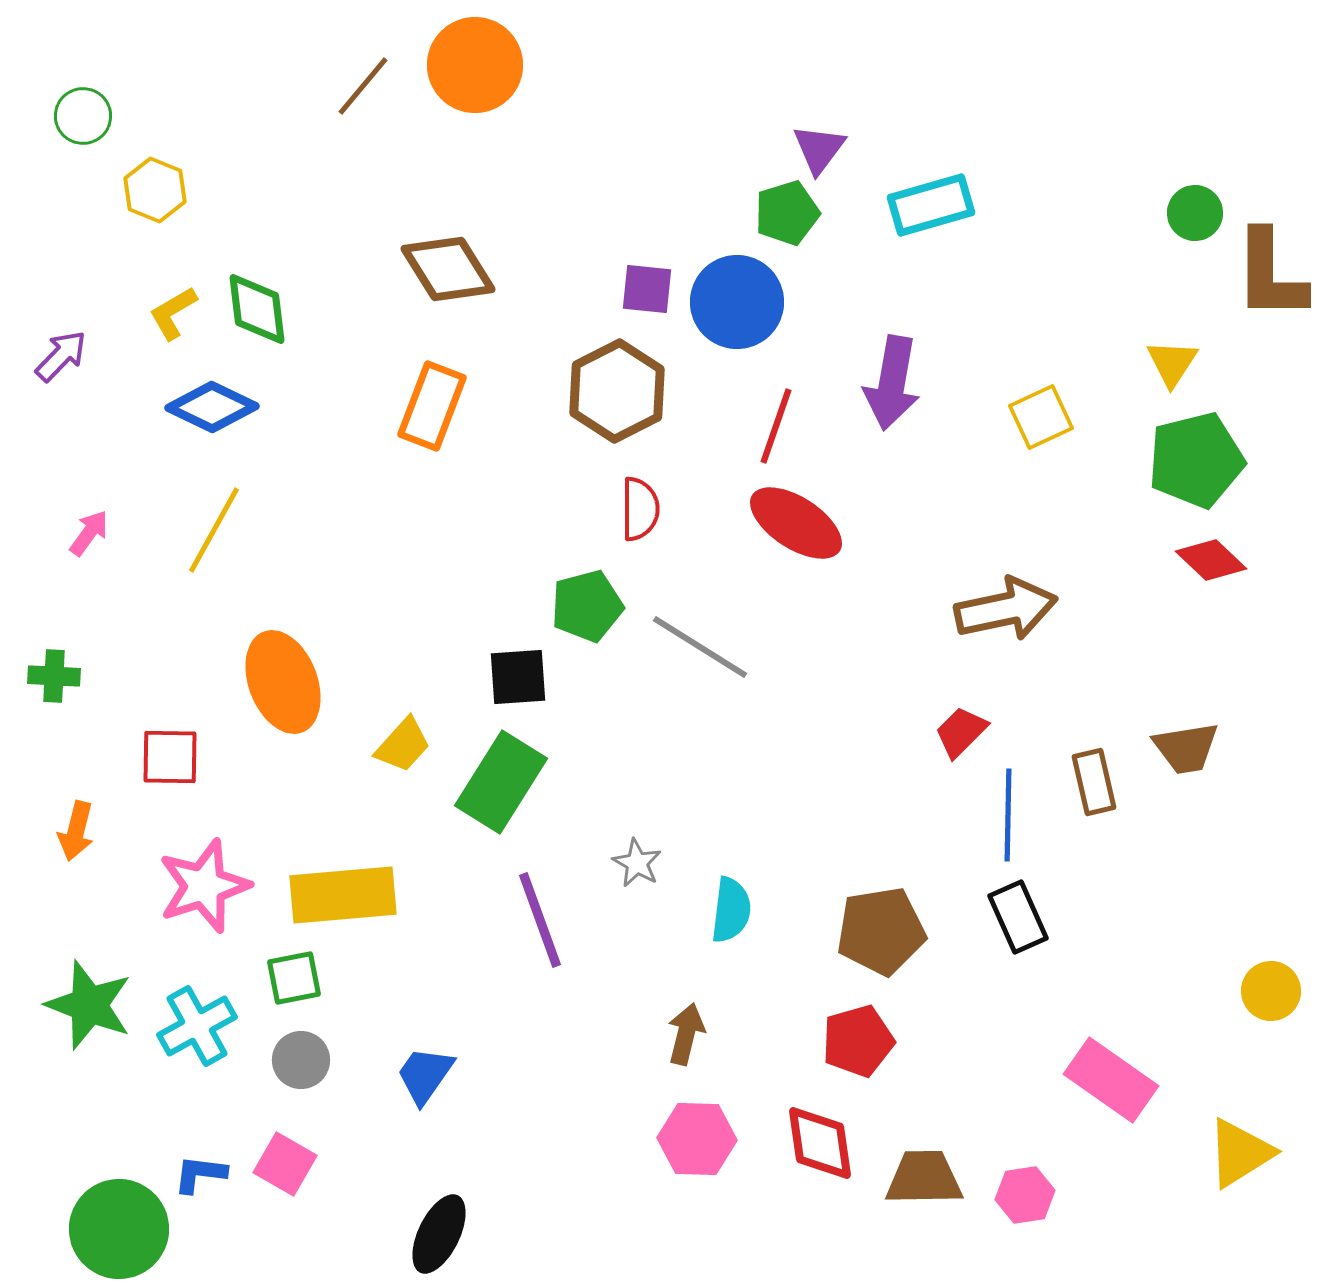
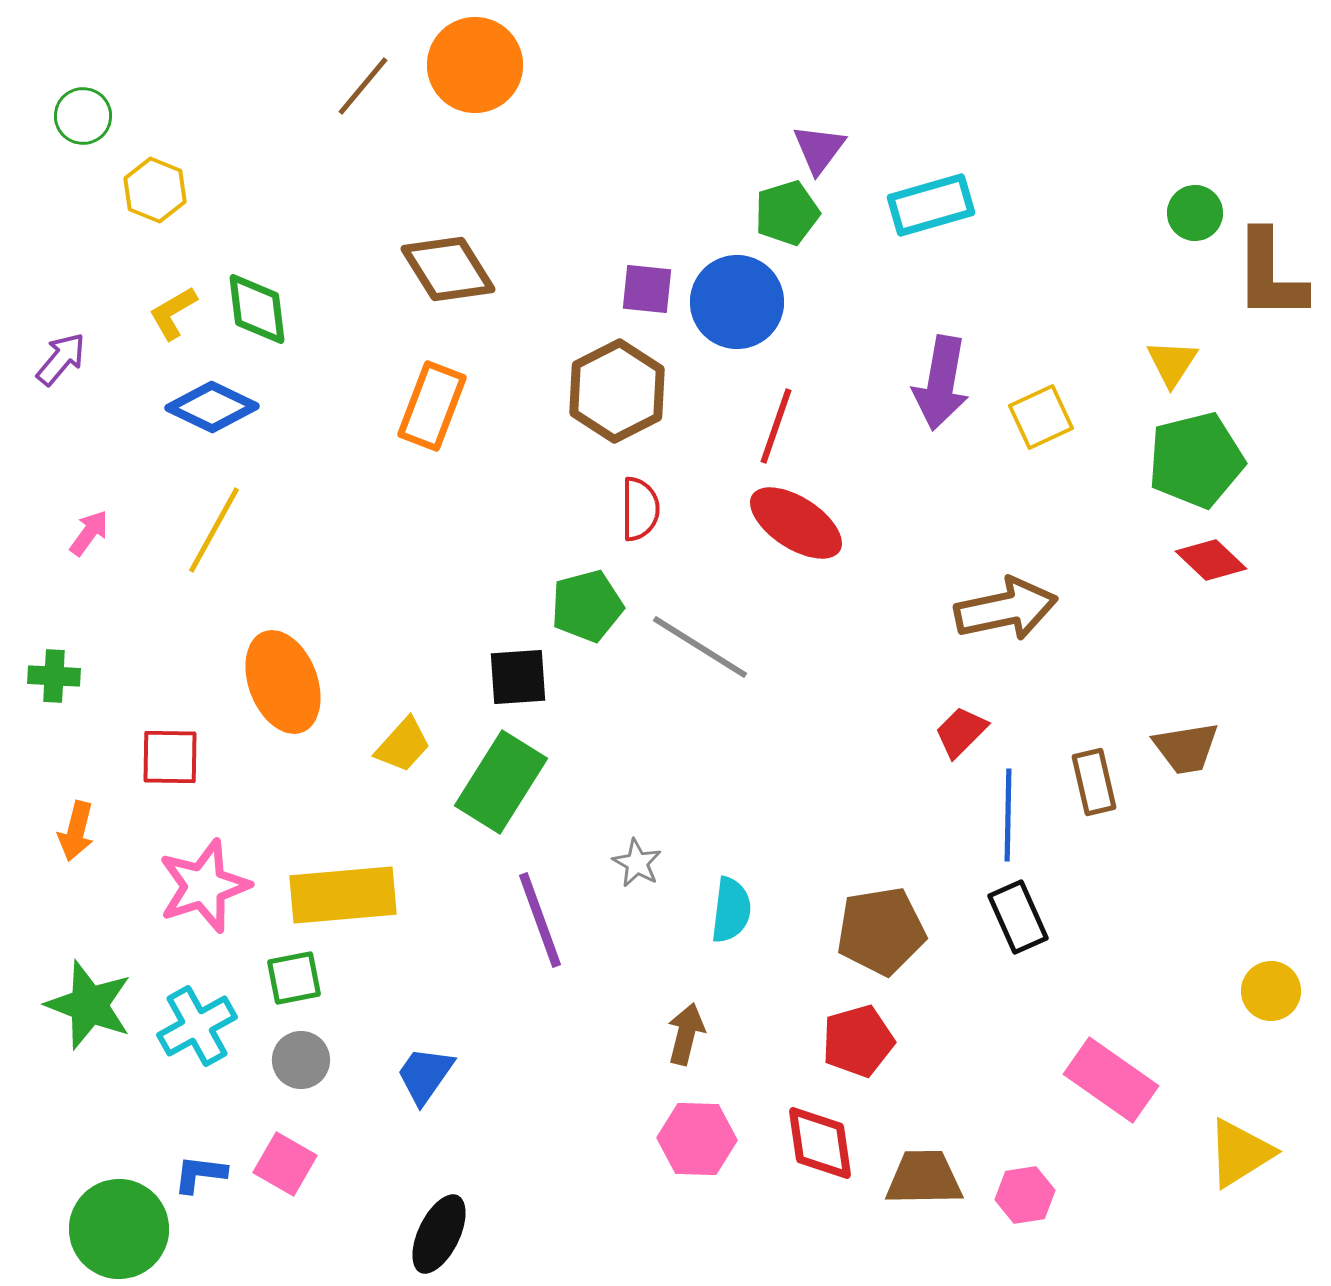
purple arrow at (61, 356): moved 3 px down; rotated 4 degrees counterclockwise
purple arrow at (892, 383): moved 49 px right
